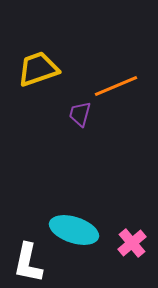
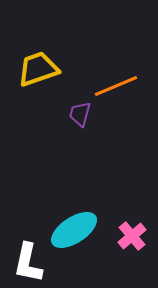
cyan ellipse: rotated 51 degrees counterclockwise
pink cross: moved 7 px up
